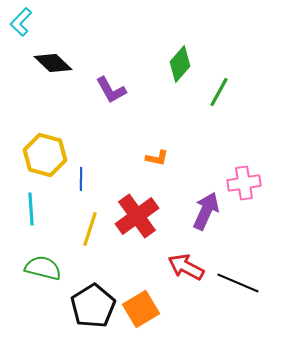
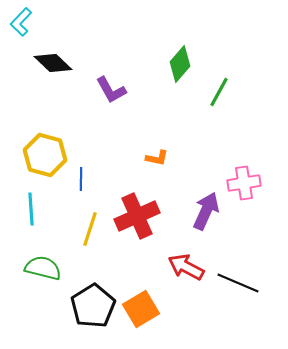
red cross: rotated 12 degrees clockwise
